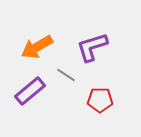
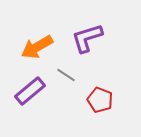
purple L-shape: moved 5 px left, 9 px up
red pentagon: rotated 20 degrees clockwise
